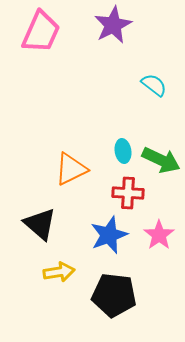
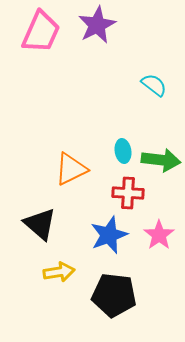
purple star: moved 16 px left
green arrow: rotated 18 degrees counterclockwise
